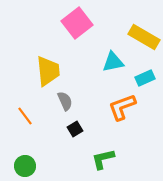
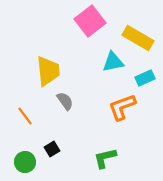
pink square: moved 13 px right, 2 px up
yellow rectangle: moved 6 px left, 1 px down
gray semicircle: rotated 12 degrees counterclockwise
black square: moved 23 px left, 20 px down
green L-shape: moved 2 px right, 1 px up
green circle: moved 4 px up
